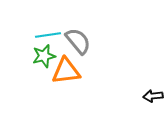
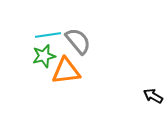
black arrow: rotated 36 degrees clockwise
